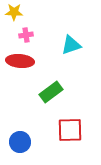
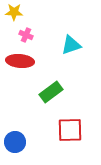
pink cross: rotated 32 degrees clockwise
blue circle: moved 5 px left
